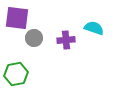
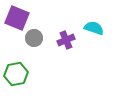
purple square: rotated 15 degrees clockwise
purple cross: rotated 18 degrees counterclockwise
